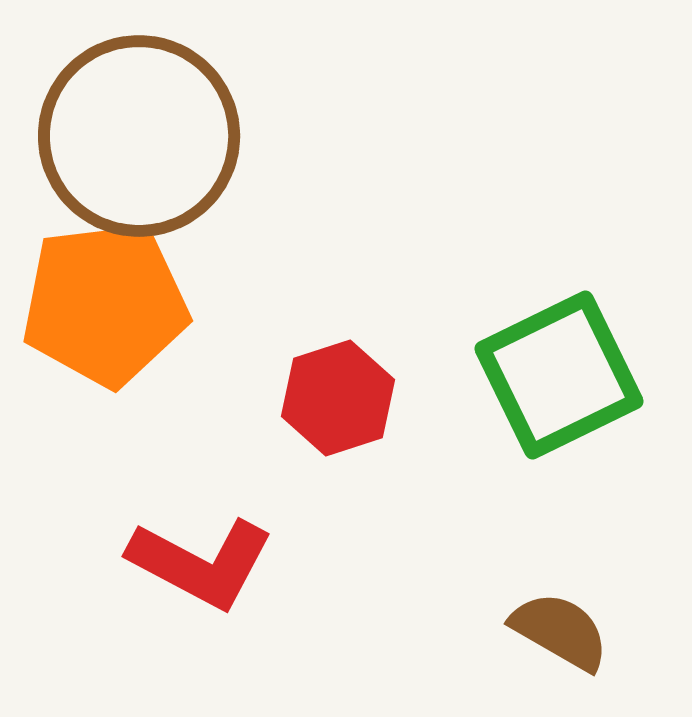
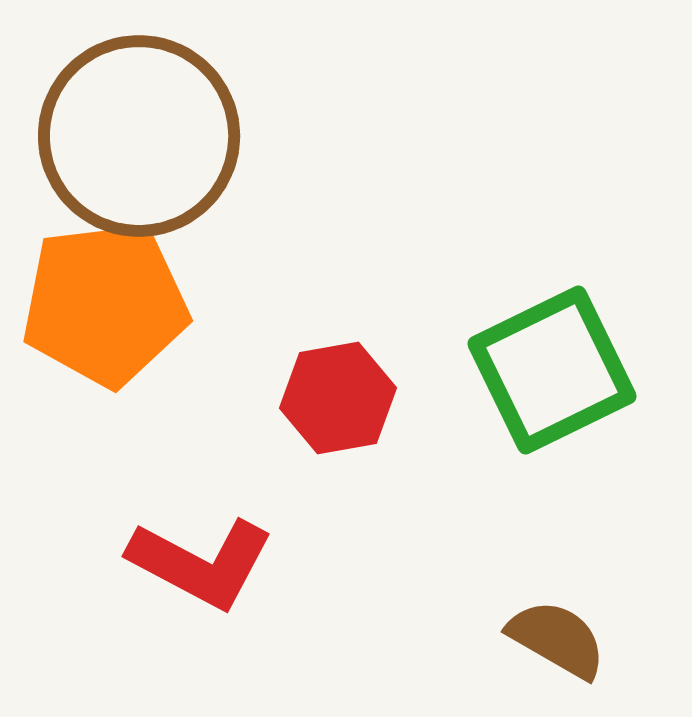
green square: moved 7 px left, 5 px up
red hexagon: rotated 8 degrees clockwise
brown semicircle: moved 3 px left, 8 px down
